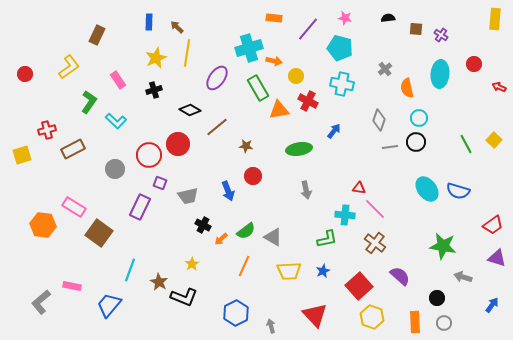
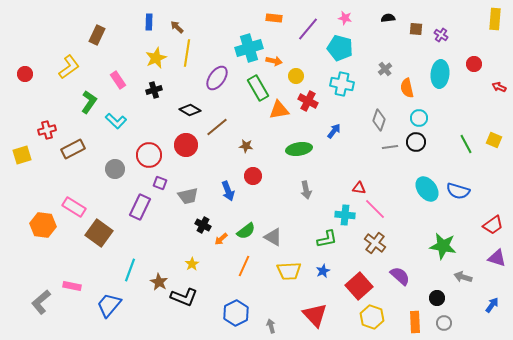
yellow square at (494, 140): rotated 21 degrees counterclockwise
red circle at (178, 144): moved 8 px right, 1 px down
